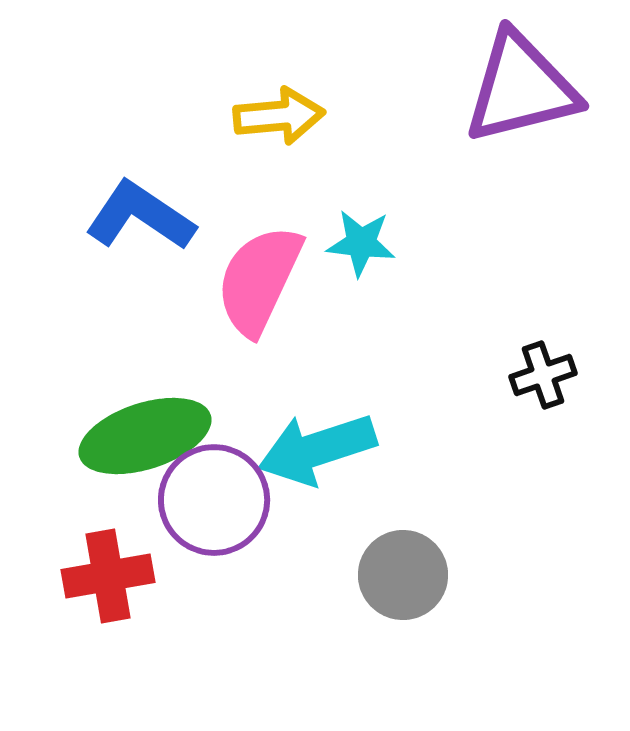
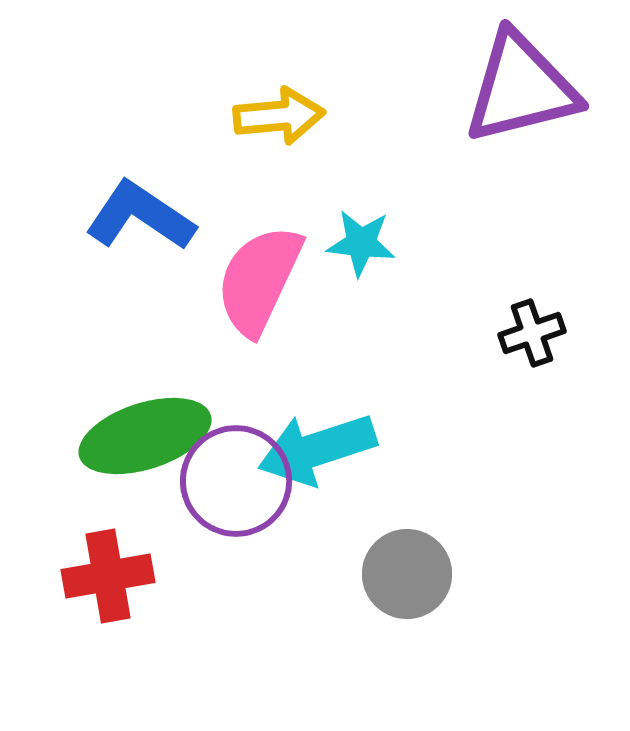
black cross: moved 11 px left, 42 px up
purple circle: moved 22 px right, 19 px up
gray circle: moved 4 px right, 1 px up
